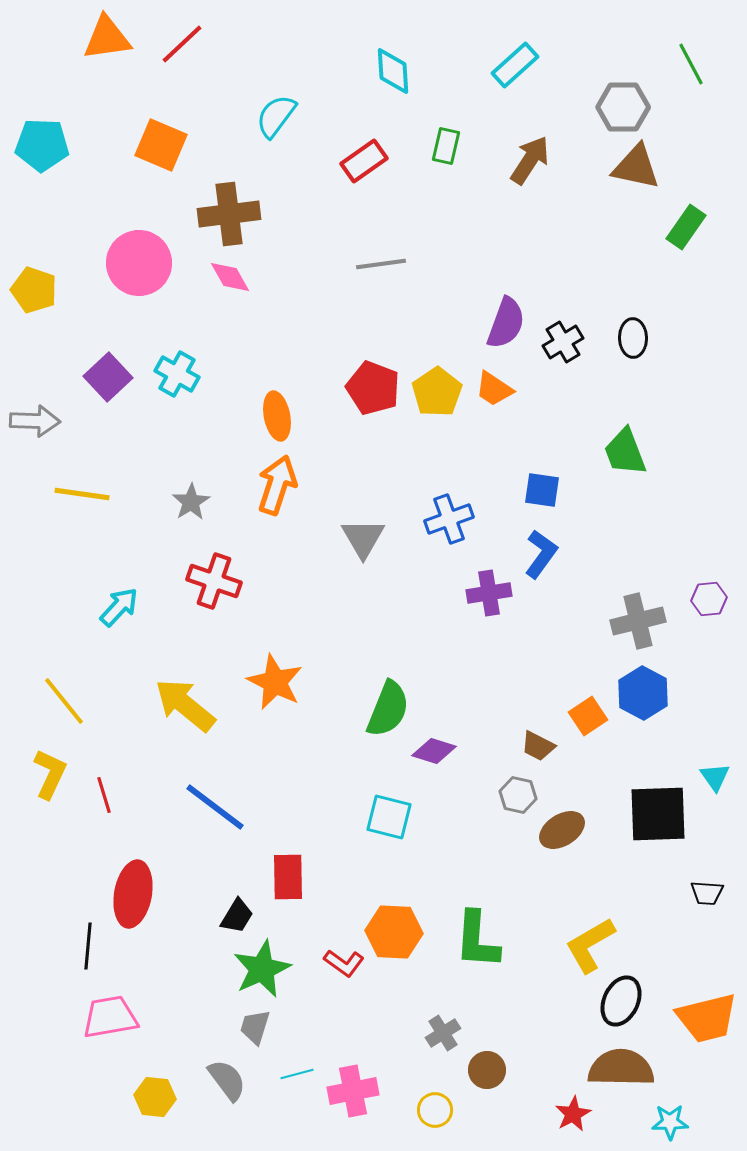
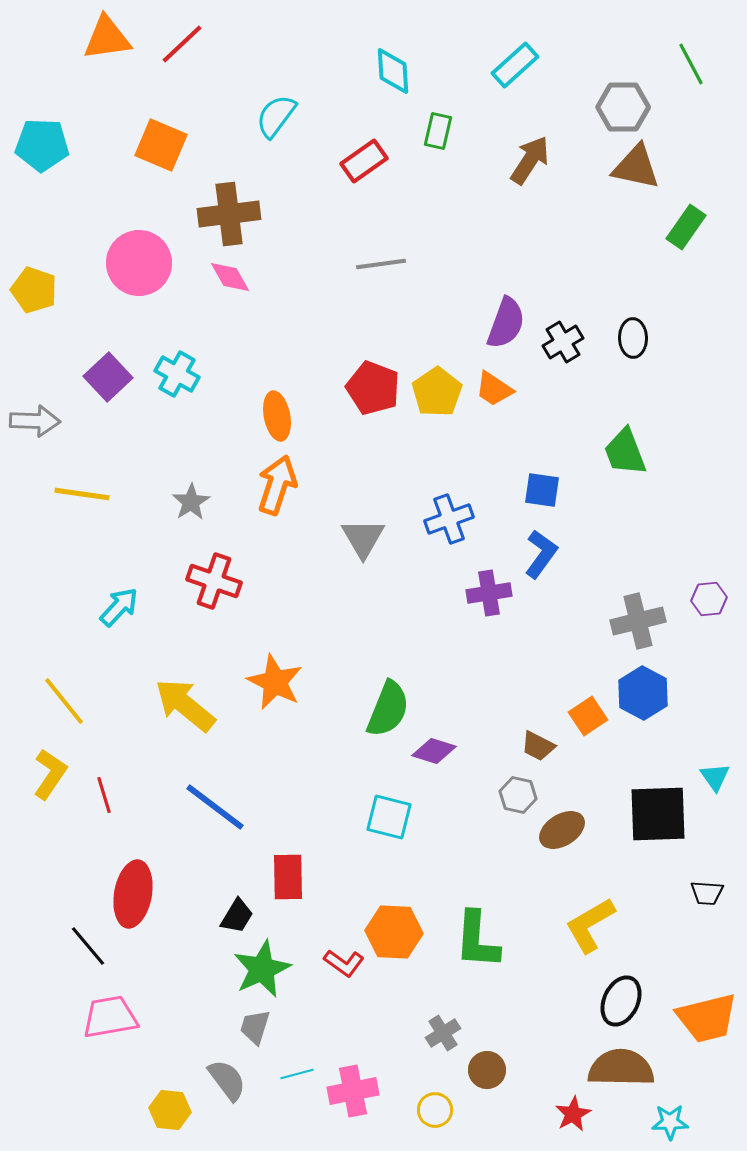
green rectangle at (446, 146): moved 8 px left, 15 px up
yellow L-shape at (50, 774): rotated 9 degrees clockwise
yellow L-shape at (590, 945): moved 20 px up
black line at (88, 946): rotated 45 degrees counterclockwise
yellow hexagon at (155, 1097): moved 15 px right, 13 px down
